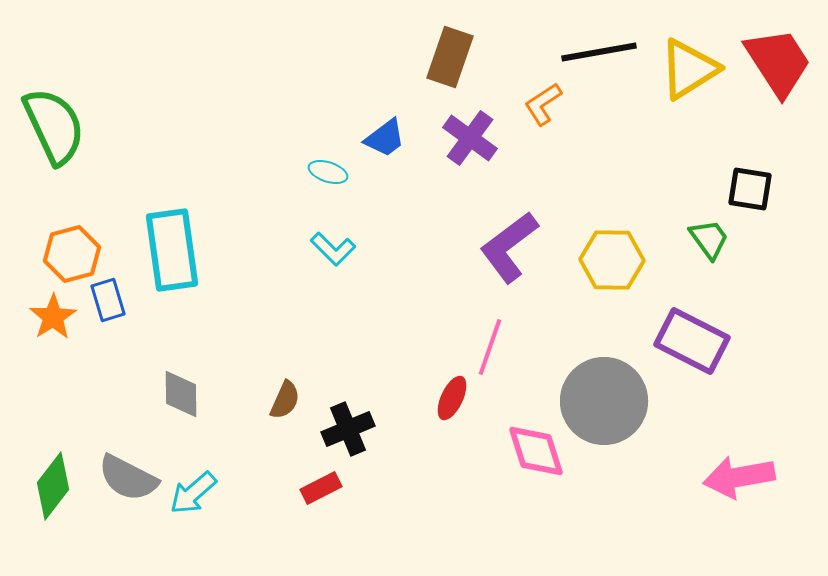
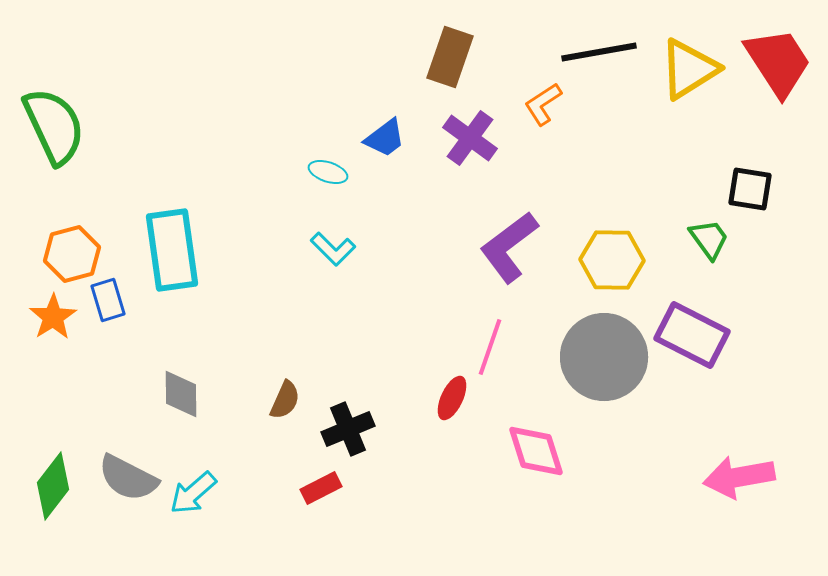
purple rectangle: moved 6 px up
gray circle: moved 44 px up
